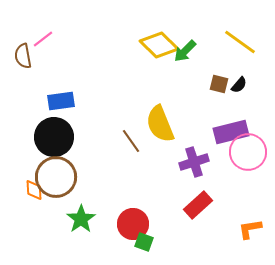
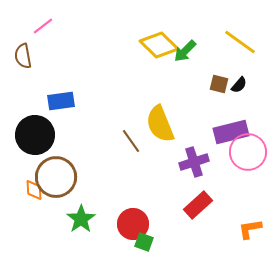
pink line: moved 13 px up
black circle: moved 19 px left, 2 px up
